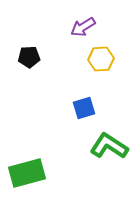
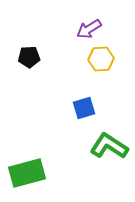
purple arrow: moved 6 px right, 2 px down
